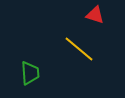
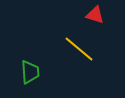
green trapezoid: moved 1 px up
